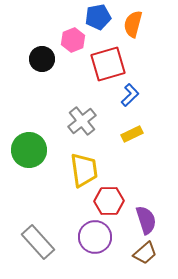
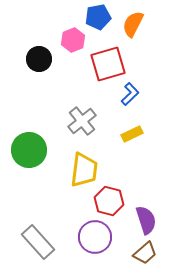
orange semicircle: rotated 12 degrees clockwise
black circle: moved 3 px left
blue L-shape: moved 1 px up
yellow trapezoid: rotated 15 degrees clockwise
red hexagon: rotated 16 degrees clockwise
